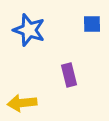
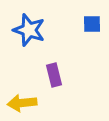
purple rectangle: moved 15 px left
